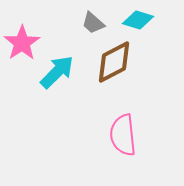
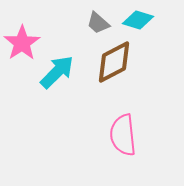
gray trapezoid: moved 5 px right
